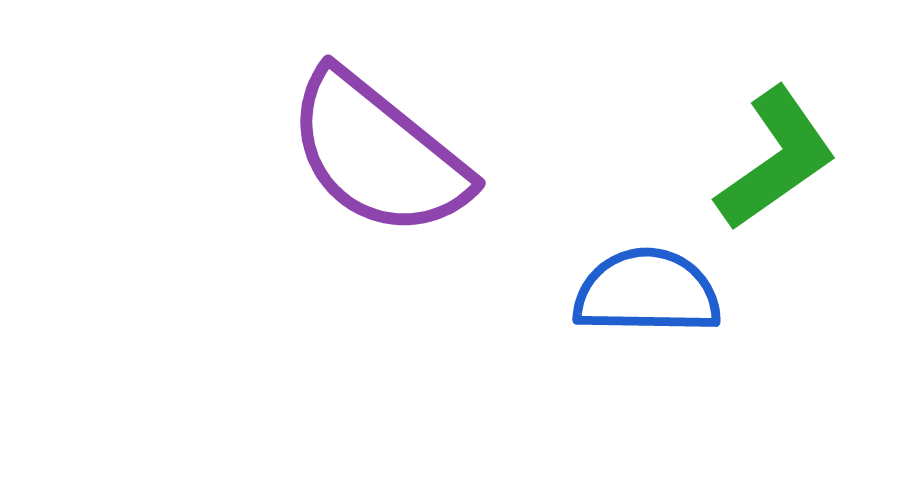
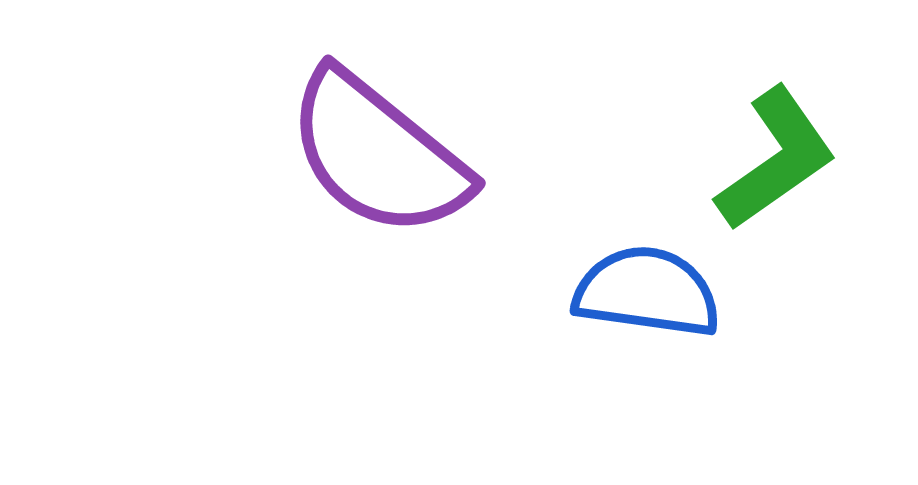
blue semicircle: rotated 7 degrees clockwise
